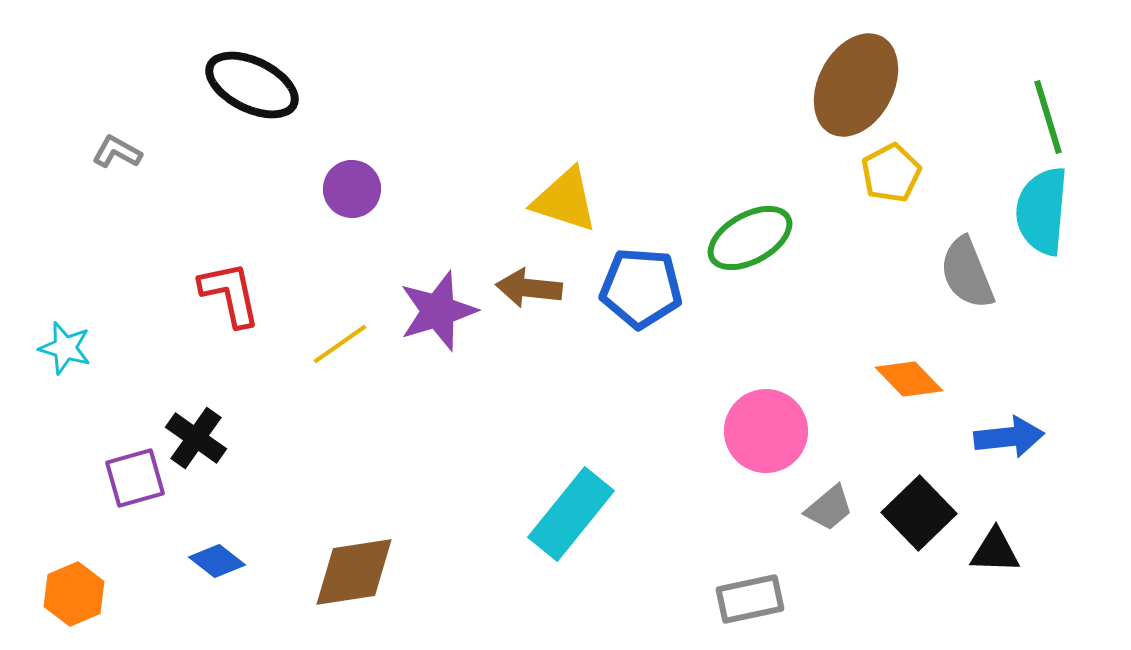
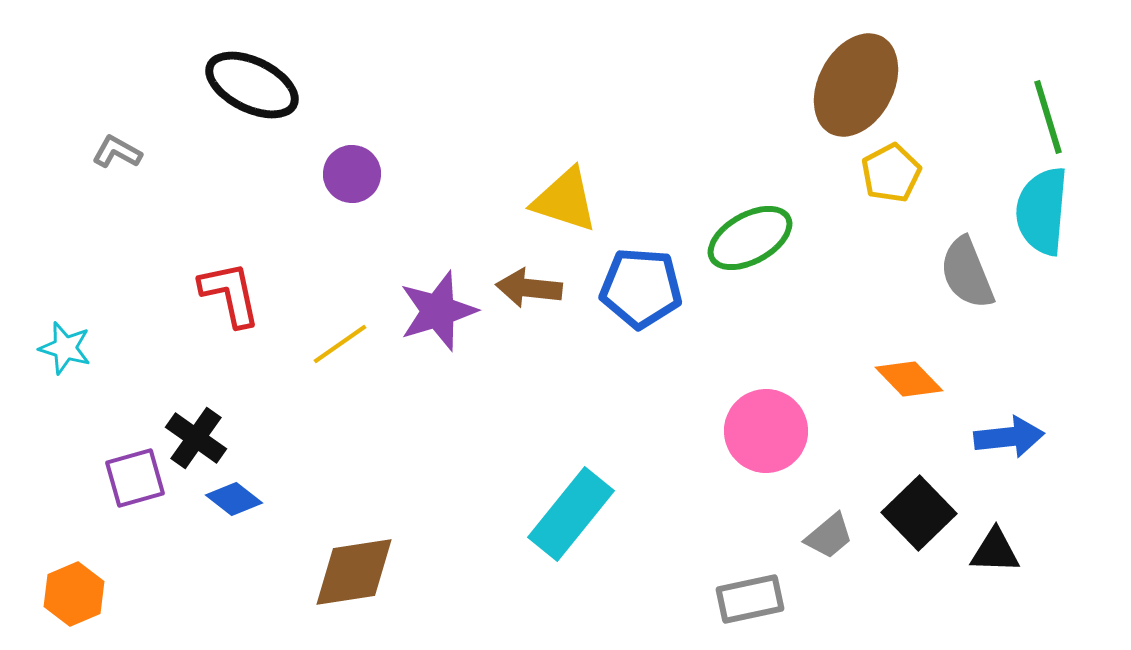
purple circle: moved 15 px up
gray trapezoid: moved 28 px down
blue diamond: moved 17 px right, 62 px up
